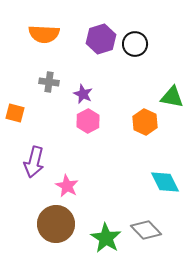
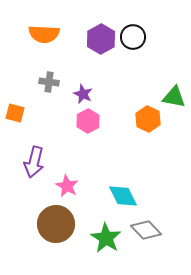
purple hexagon: rotated 12 degrees counterclockwise
black circle: moved 2 px left, 7 px up
green triangle: moved 2 px right
orange hexagon: moved 3 px right, 3 px up
cyan diamond: moved 42 px left, 14 px down
